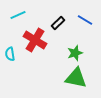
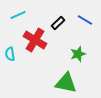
green star: moved 3 px right, 1 px down
green triangle: moved 10 px left, 5 px down
